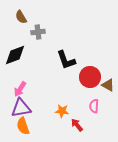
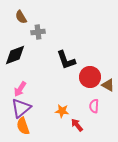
purple triangle: rotated 30 degrees counterclockwise
